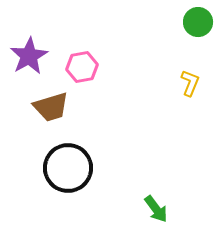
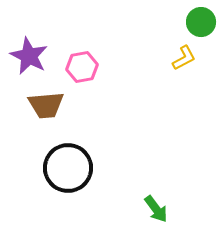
green circle: moved 3 px right
purple star: rotated 15 degrees counterclockwise
yellow L-shape: moved 6 px left, 25 px up; rotated 40 degrees clockwise
brown trapezoid: moved 5 px left, 2 px up; rotated 12 degrees clockwise
